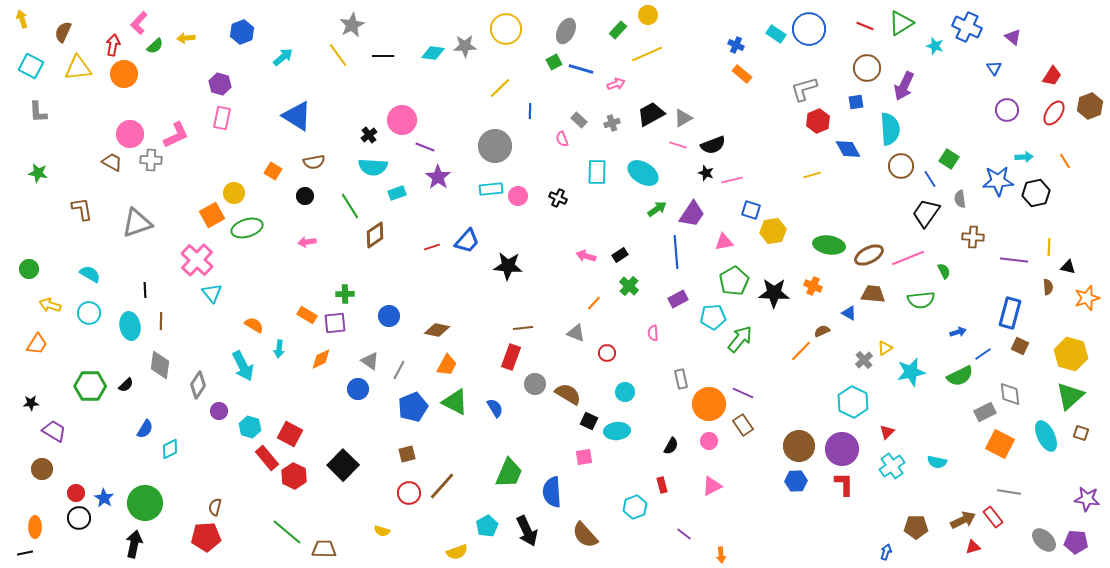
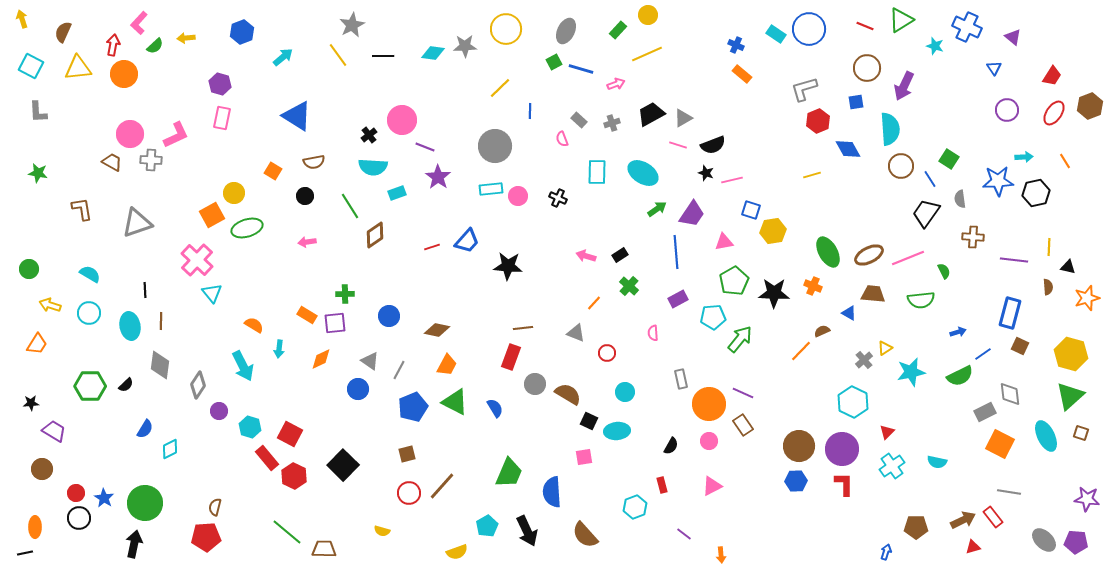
green triangle at (901, 23): moved 3 px up
green ellipse at (829, 245): moved 1 px left, 7 px down; rotated 52 degrees clockwise
